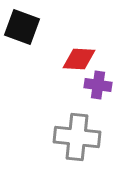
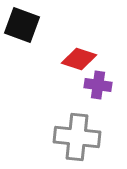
black square: moved 2 px up
red diamond: rotated 16 degrees clockwise
